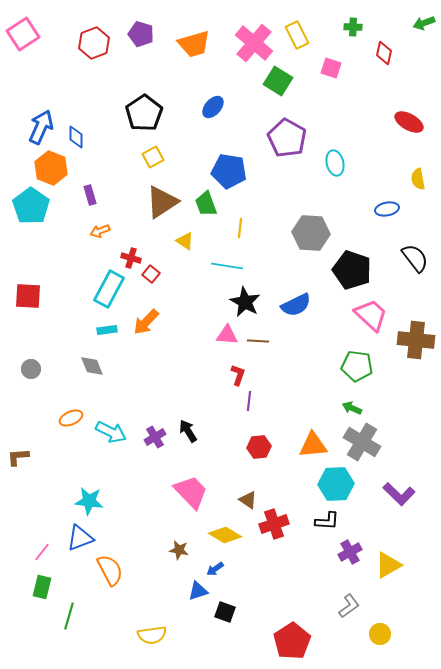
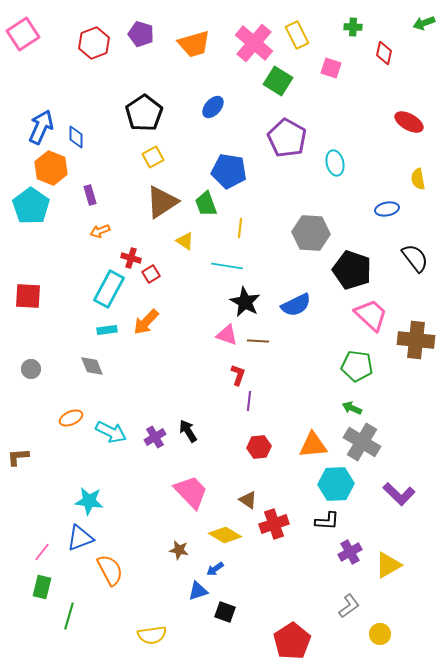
red square at (151, 274): rotated 18 degrees clockwise
pink triangle at (227, 335): rotated 15 degrees clockwise
